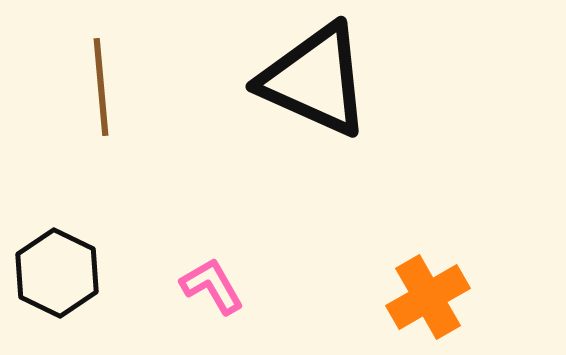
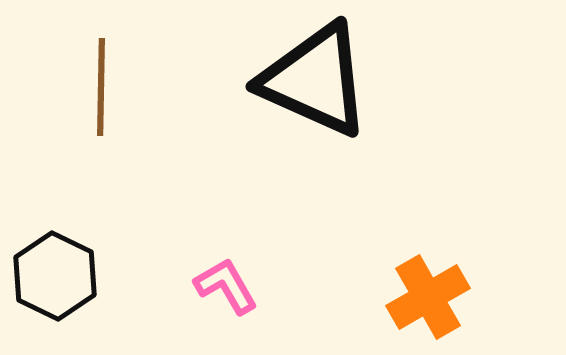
brown line: rotated 6 degrees clockwise
black hexagon: moved 2 px left, 3 px down
pink L-shape: moved 14 px right
